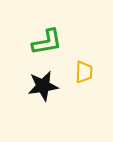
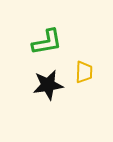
black star: moved 5 px right, 1 px up
